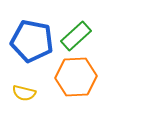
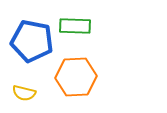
green rectangle: moved 1 px left, 10 px up; rotated 44 degrees clockwise
